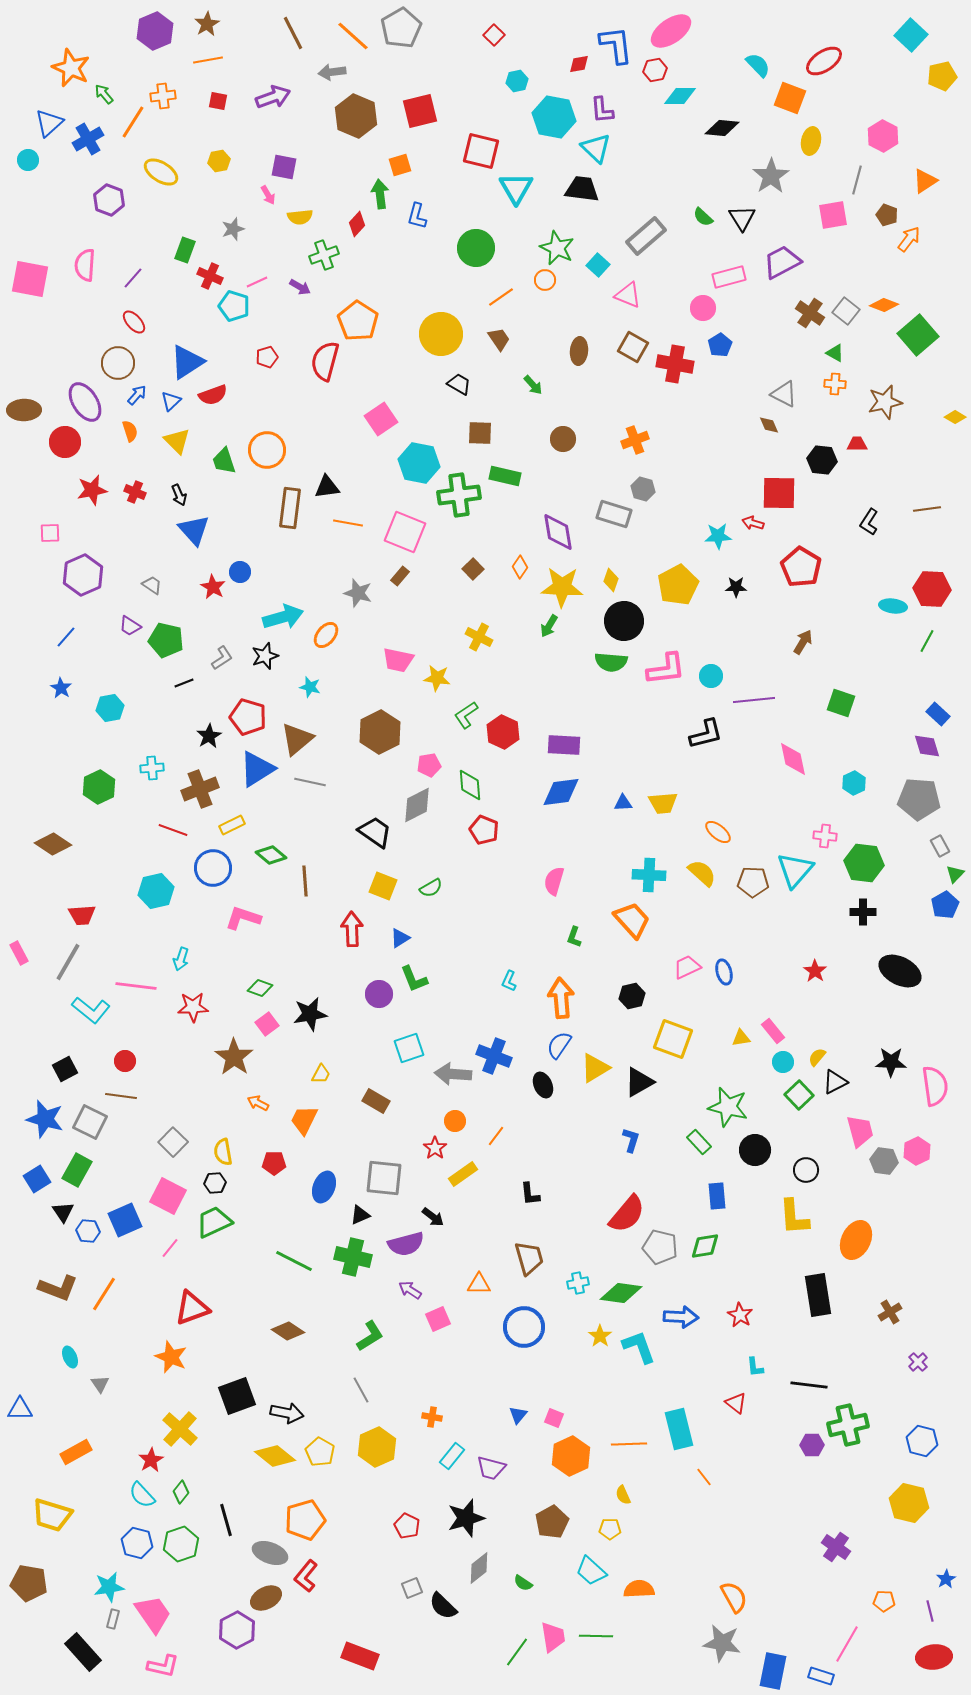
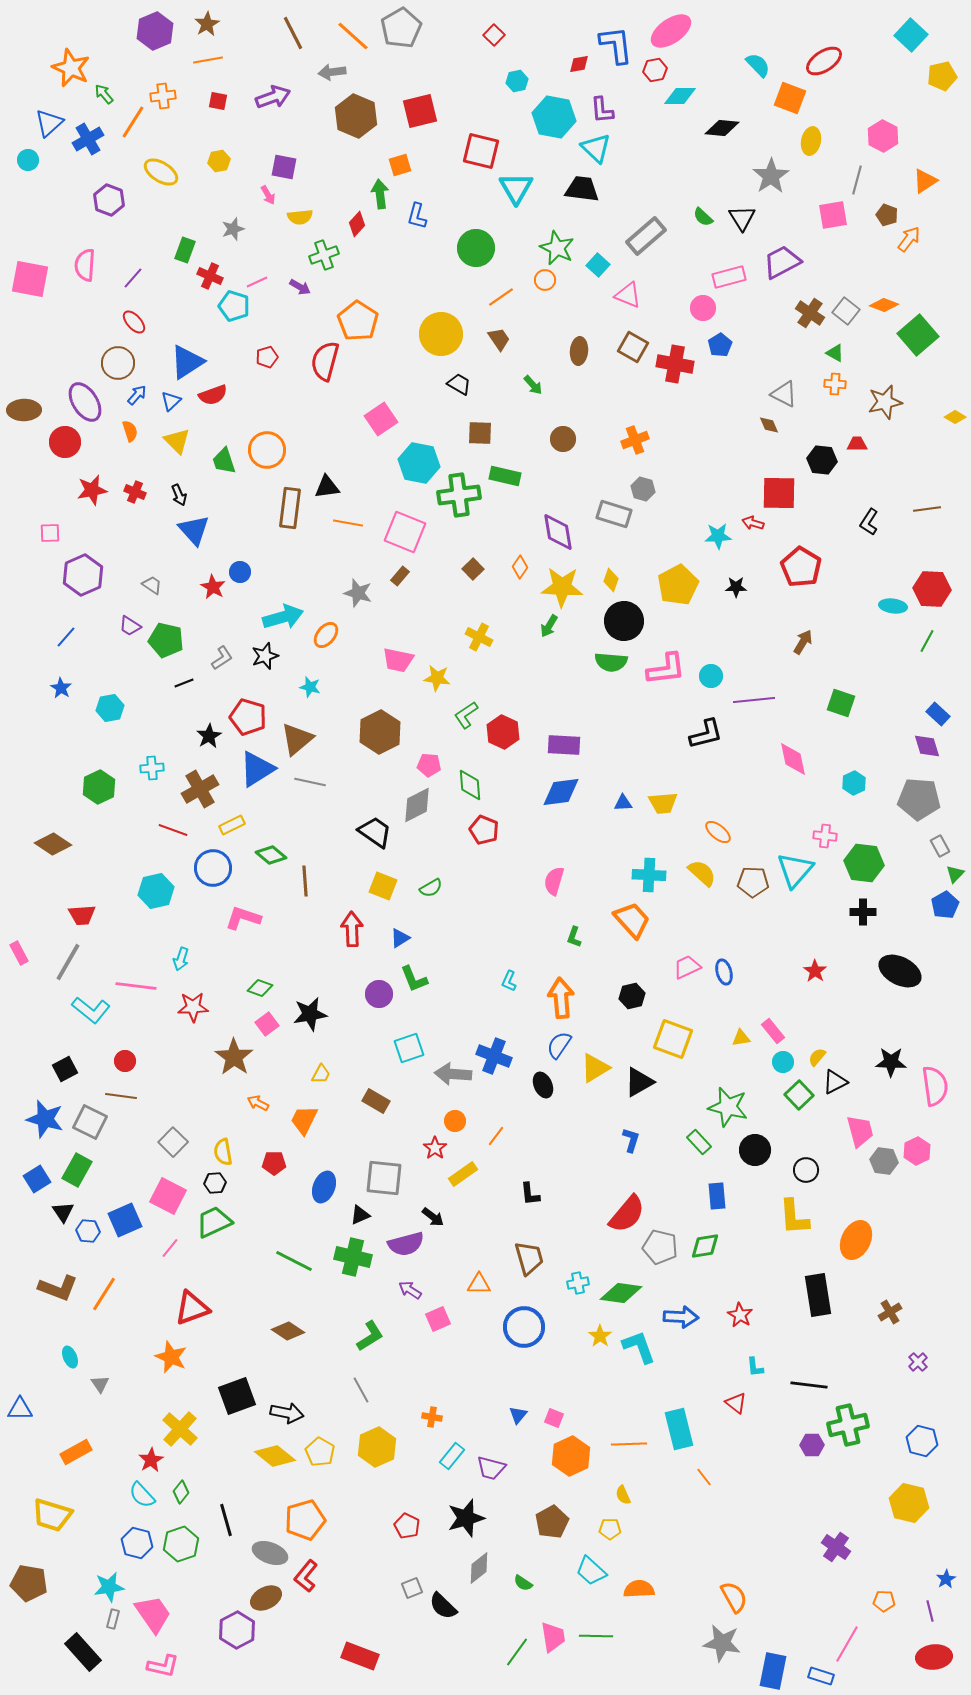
pink pentagon at (429, 765): rotated 15 degrees clockwise
brown cross at (200, 789): rotated 9 degrees counterclockwise
